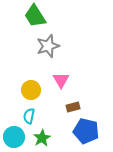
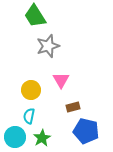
cyan circle: moved 1 px right
